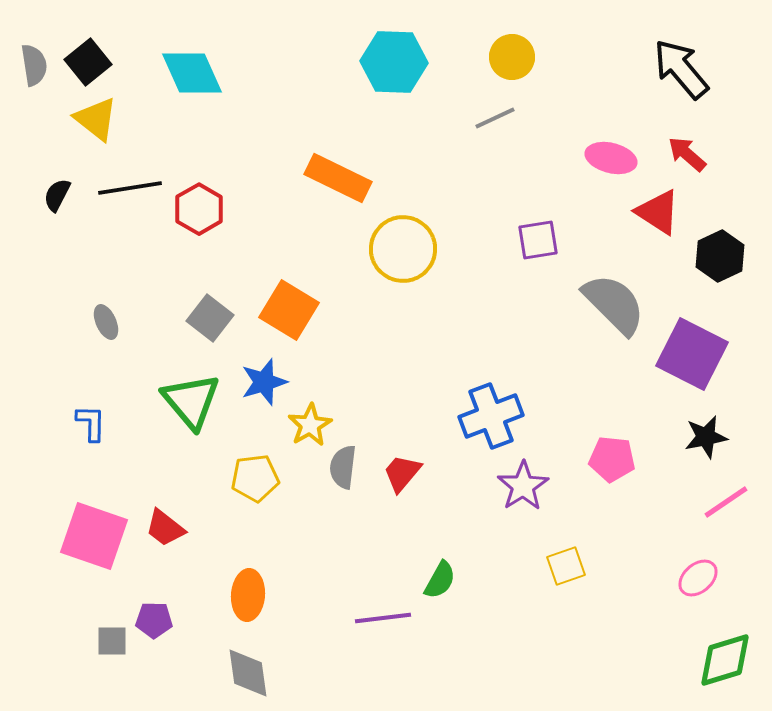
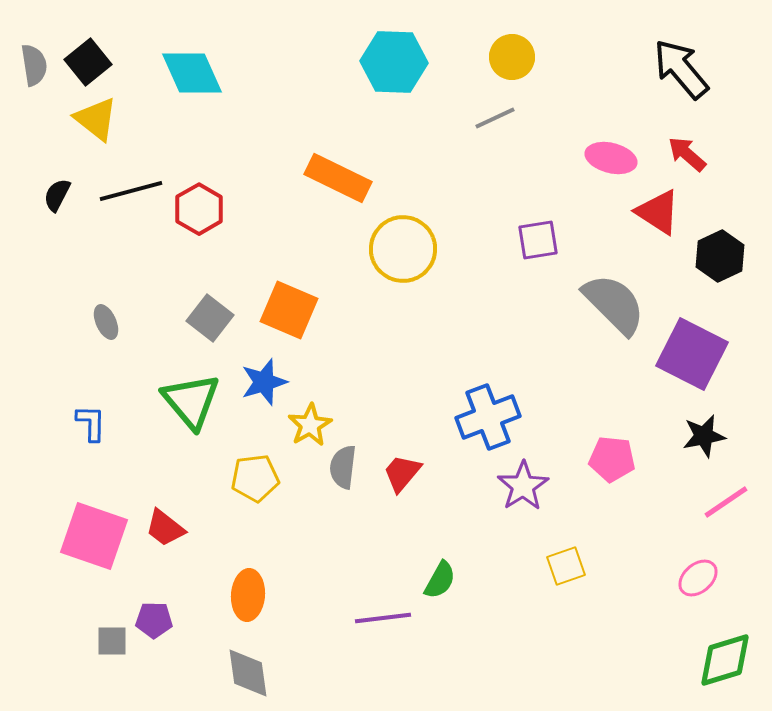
black line at (130, 188): moved 1 px right, 3 px down; rotated 6 degrees counterclockwise
orange square at (289, 310): rotated 8 degrees counterclockwise
blue cross at (491, 416): moved 3 px left, 1 px down
black star at (706, 437): moved 2 px left, 1 px up
